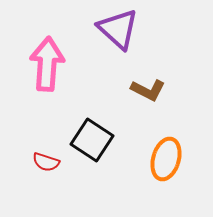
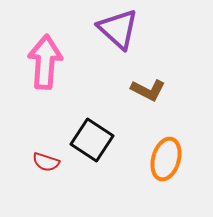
pink arrow: moved 2 px left, 2 px up
